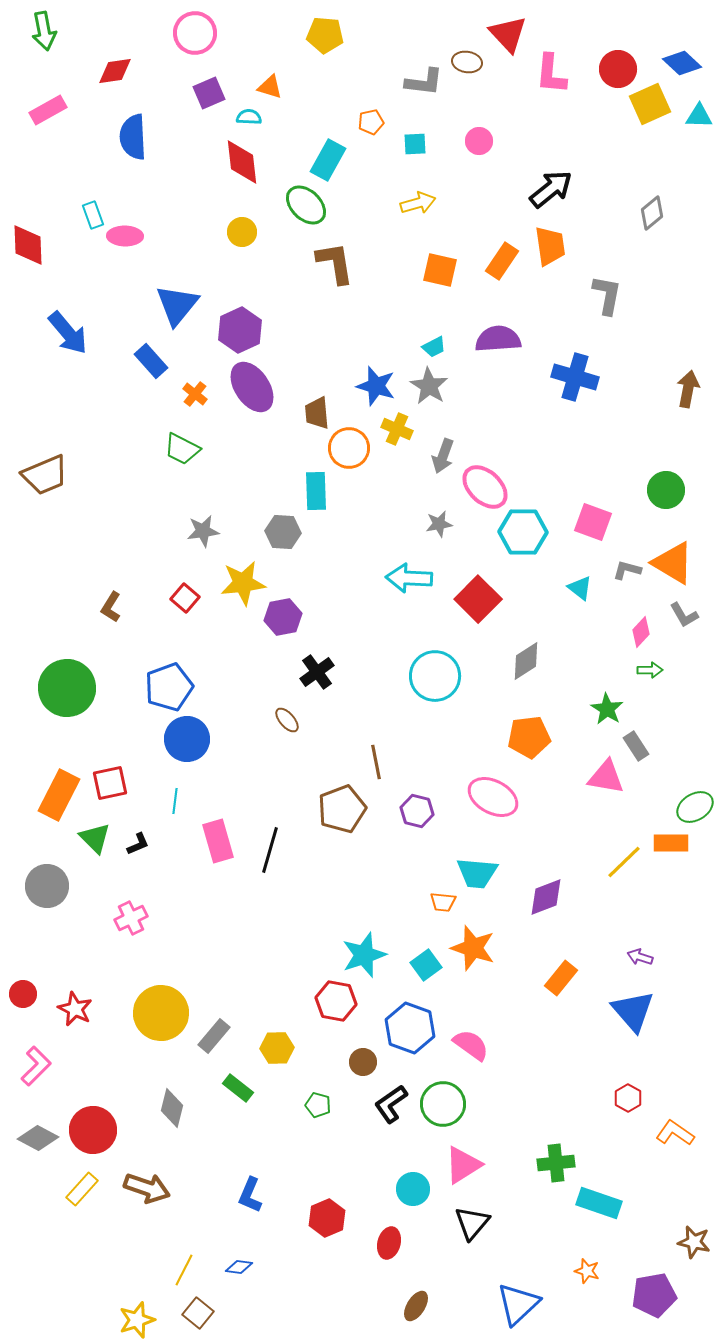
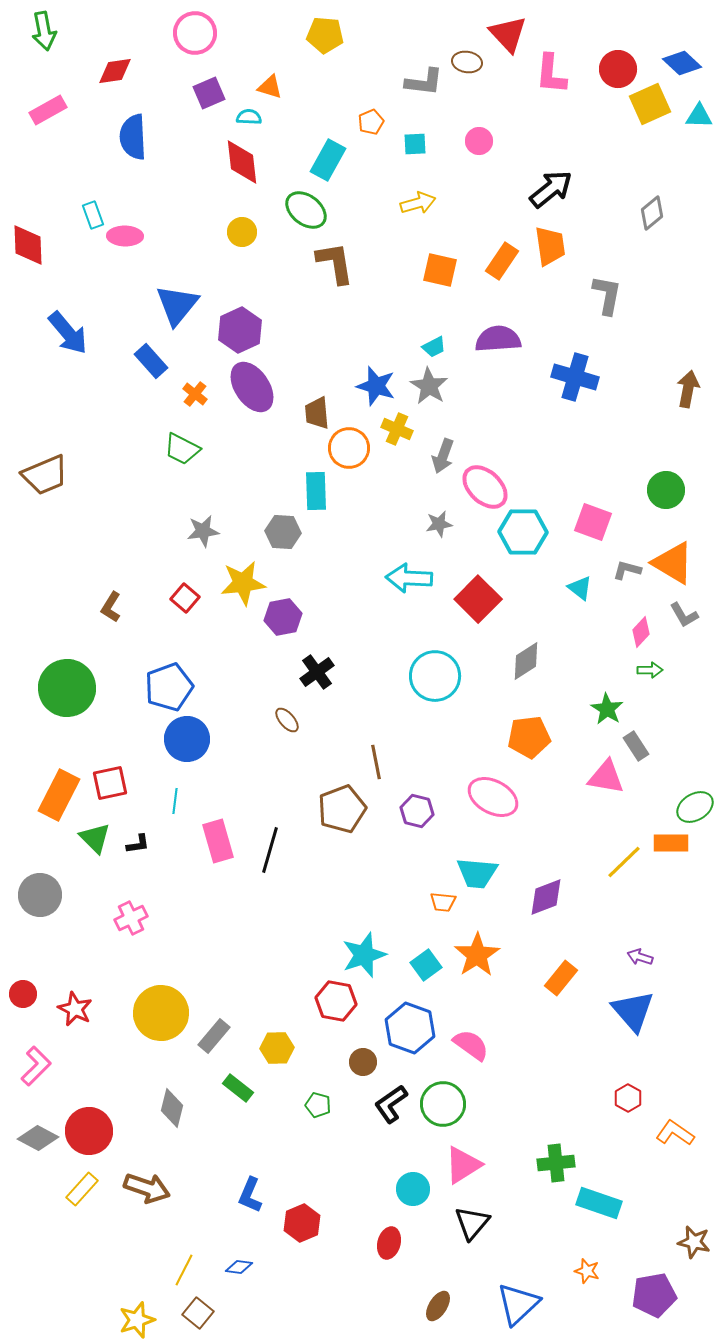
orange pentagon at (371, 122): rotated 10 degrees counterclockwise
green ellipse at (306, 205): moved 5 px down; rotated 6 degrees counterclockwise
black L-shape at (138, 844): rotated 15 degrees clockwise
gray circle at (47, 886): moved 7 px left, 9 px down
orange star at (473, 948): moved 4 px right, 7 px down; rotated 21 degrees clockwise
red circle at (93, 1130): moved 4 px left, 1 px down
red hexagon at (327, 1218): moved 25 px left, 5 px down
brown ellipse at (416, 1306): moved 22 px right
